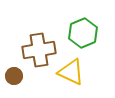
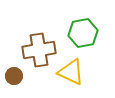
green hexagon: rotated 12 degrees clockwise
